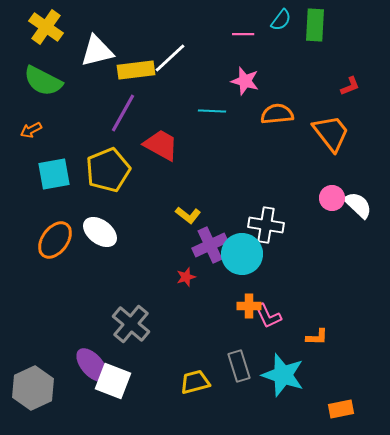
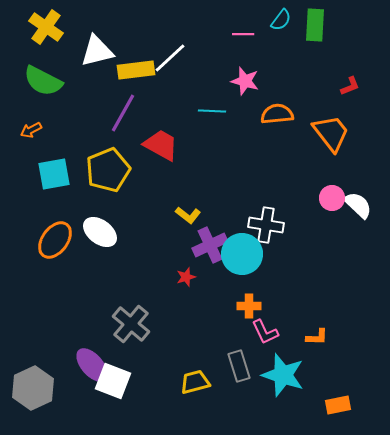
pink L-shape: moved 3 px left, 16 px down
orange rectangle: moved 3 px left, 4 px up
